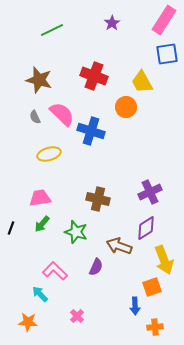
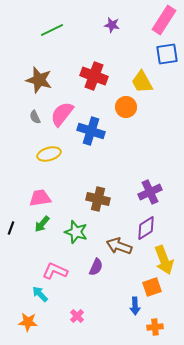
purple star: moved 2 px down; rotated 28 degrees counterclockwise
pink semicircle: rotated 96 degrees counterclockwise
pink L-shape: rotated 20 degrees counterclockwise
